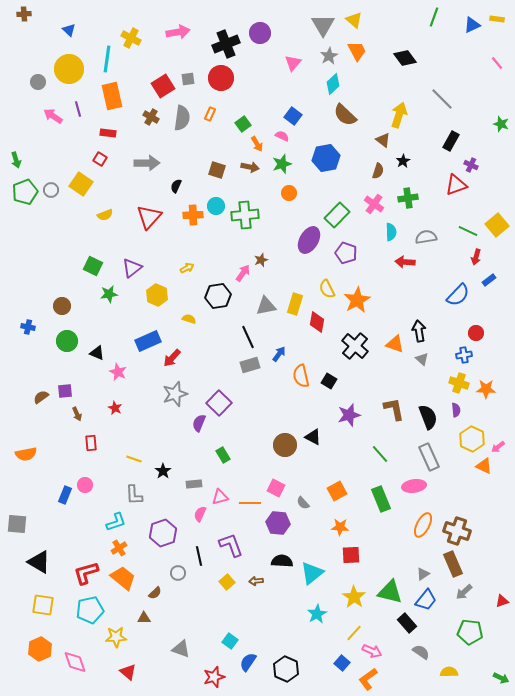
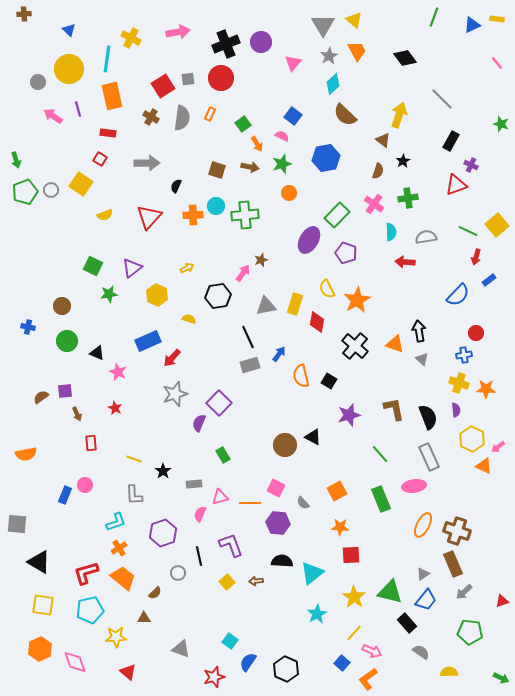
purple circle at (260, 33): moved 1 px right, 9 px down
